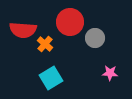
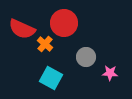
red circle: moved 6 px left, 1 px down
red semicircle: moved 1 px left, 1 px up; rotated 20 degrees clockwise
gray circle: moved 9 px left, 19 px down
cyan square: rotated 30 degrees counterclockwise
